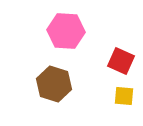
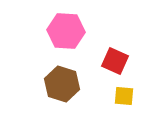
red square: moved 6 px left
brown hexagon: moved 8 px right
